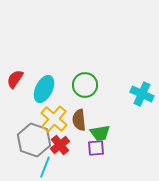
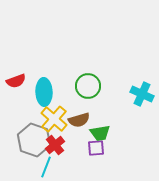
red semicircle: moved 1 px right, 2 px down; rotated 144 degrees counterclockwise
green circle: moved 3 px right, 1 px down
cyan ellipse: moved 3 px down; rotated 28 degrees counterclockwise
brown semicircle: rotated 100 degrees counterclockwise
red cross: moved 5 px left
cyan line: moved 1 px right
